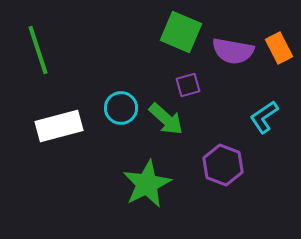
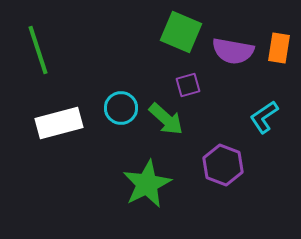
orange rectangle: rotated 36 degrees clockwise
white rectangle: moved 3 px up
